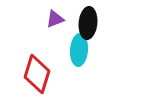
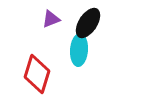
purple triangle: moved 4 px left
black ellipse: rotated 28 degrees clockwise
